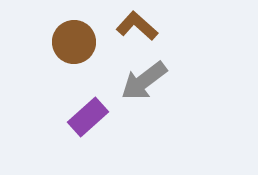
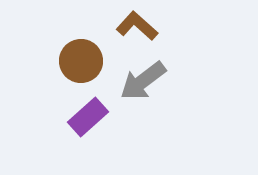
brown circle: moved 7 px right, 19 px down
gray arrow: moved 1 px left
